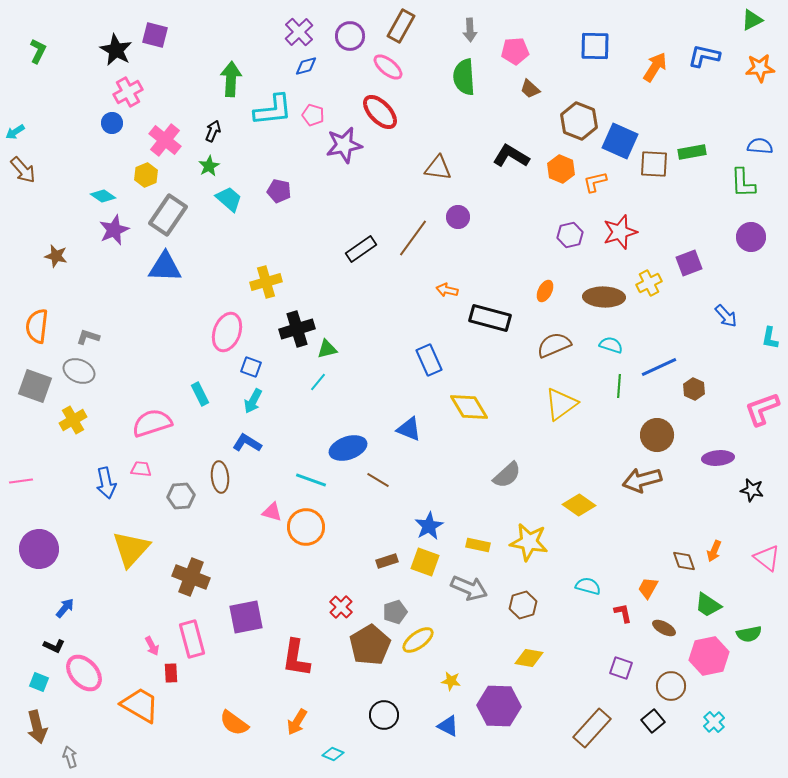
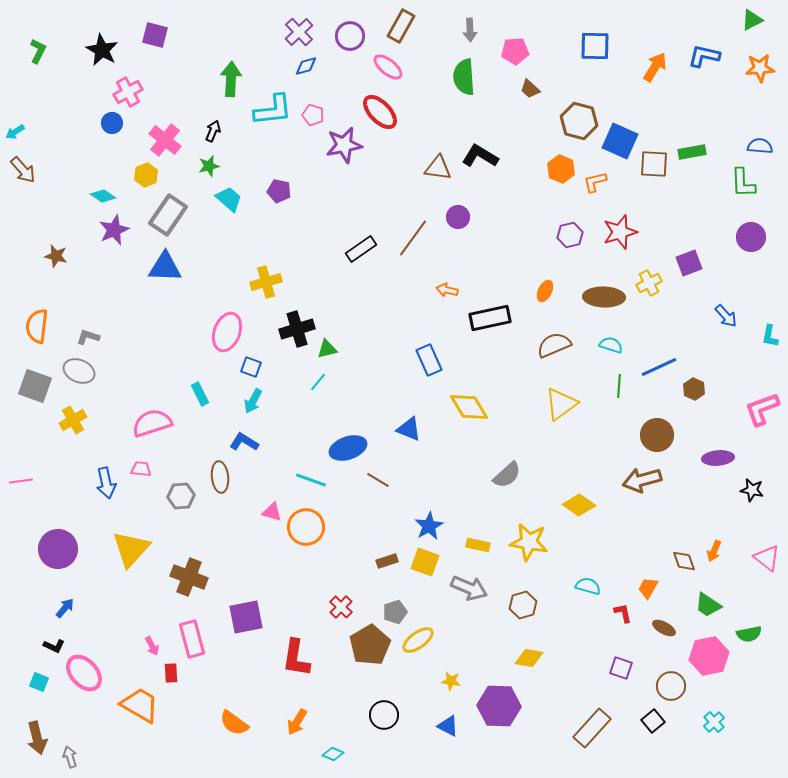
black star at (116, 50): moved 14 px left
brown hexagon at (579, 121): rotated 6 degrees counterclockwise
black L-shape at (511, 156): moved 31 px left
green star at (209, 166): rotated 15 degrees clockwise
black rectangle at (490, 318): rotated 27 degrees counterclockwise
cyan L-shape at (770, 338): moved 2 px up
blue L-shape at (247, 443): moved 3 px left, 1 px up
purple circle at (39, 549): moved 19 px right
brown cross at (191, 577): moved 2 px left
brown arrow at (37, 727): moved 11 px down
